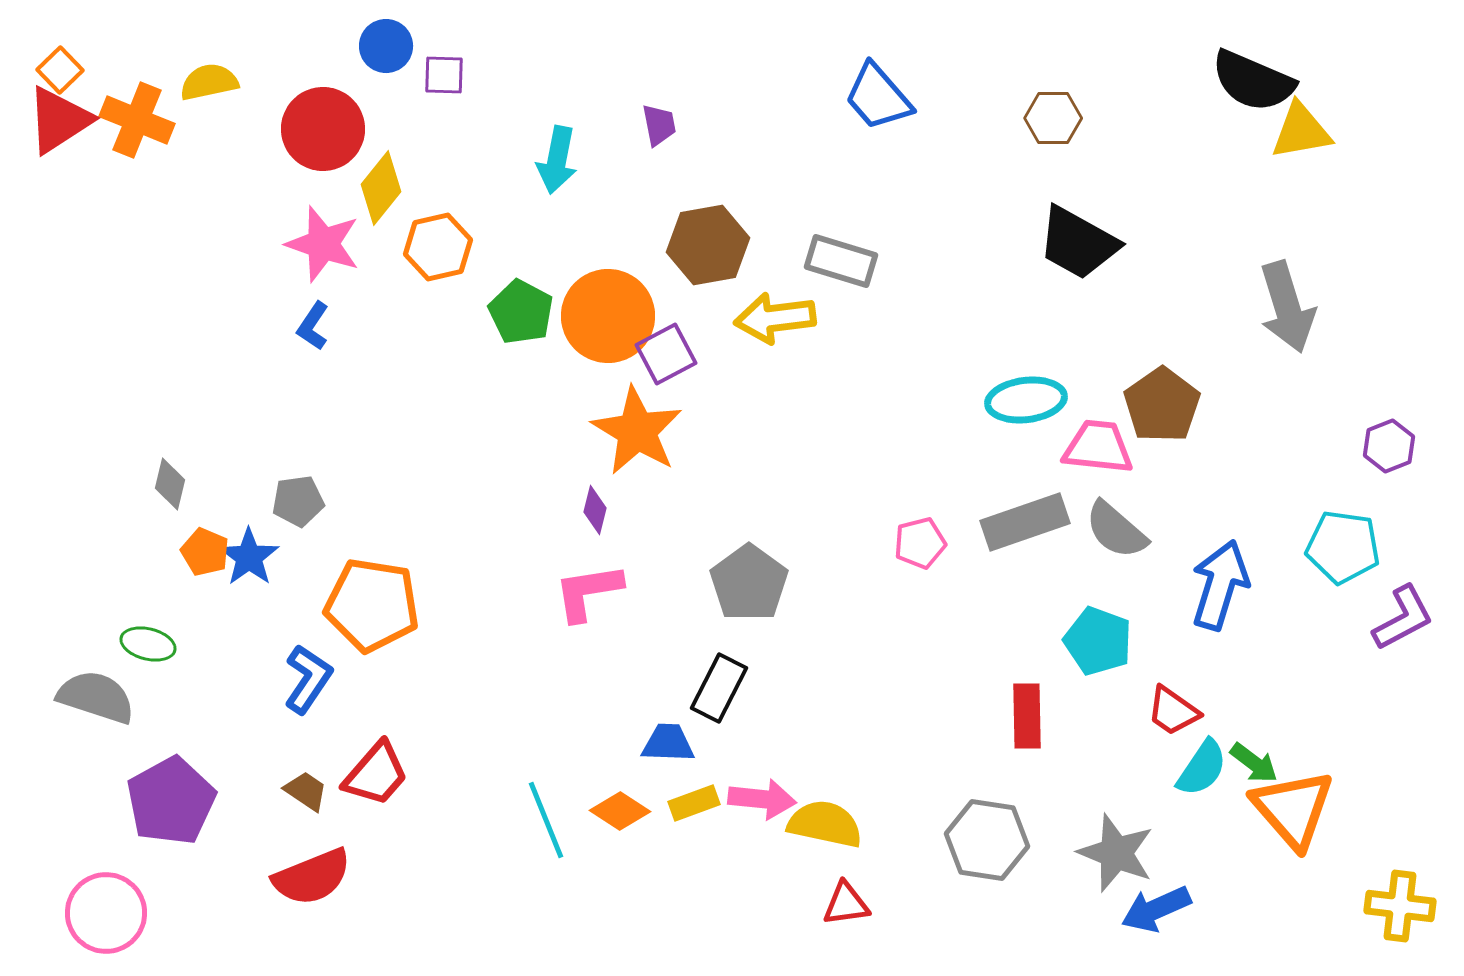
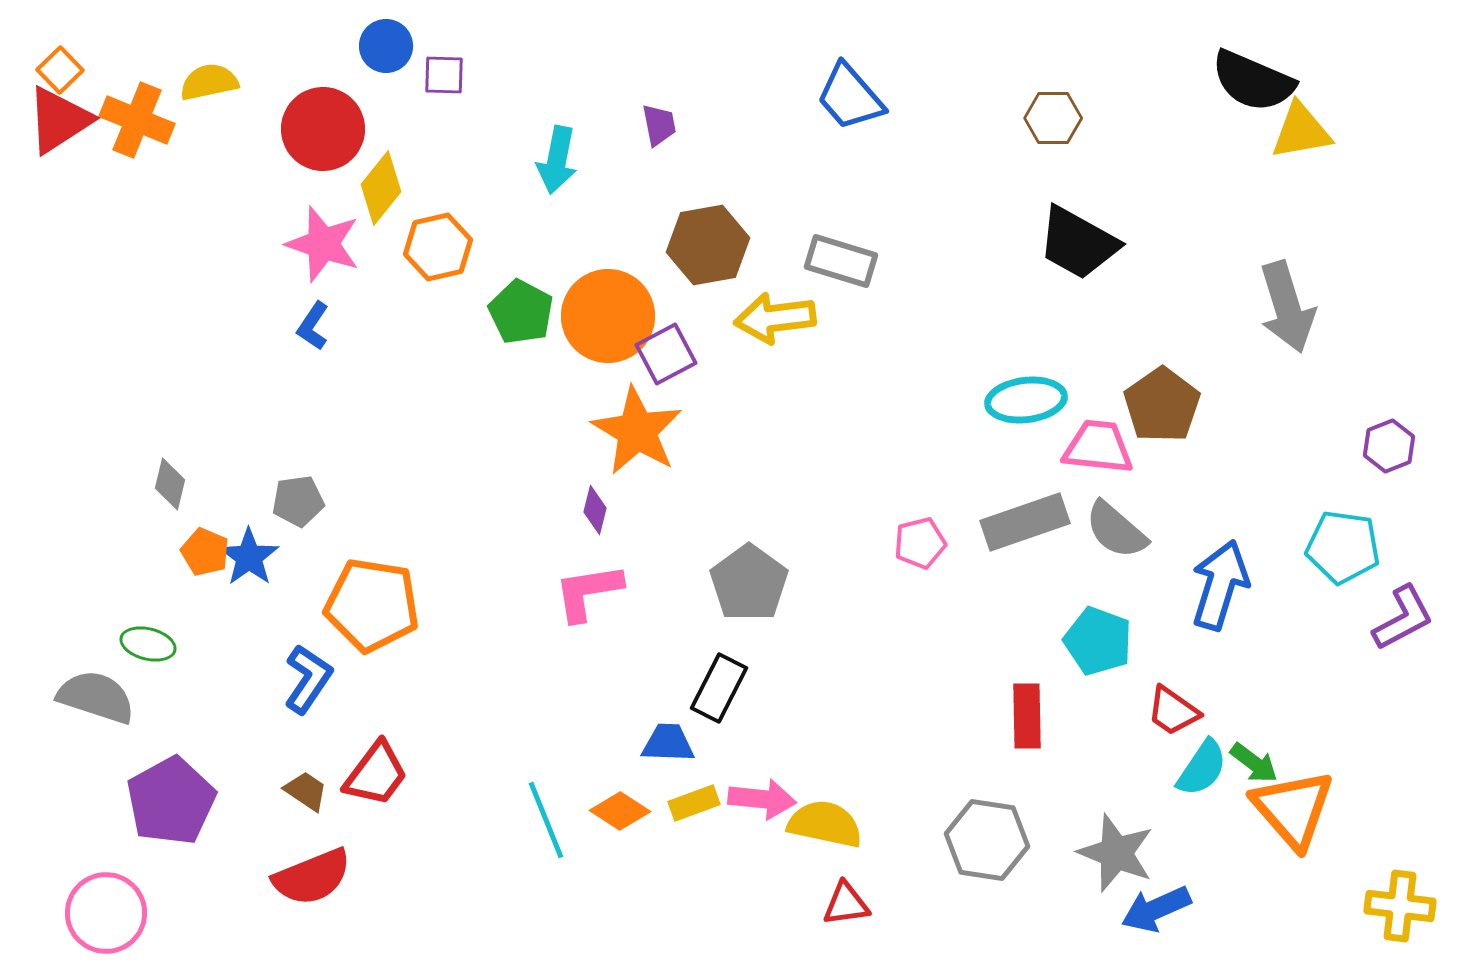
blue trapezoid at (878, 97): moved 28 px left
red trapezoid at (376, 774): rotated 4 degrees counterclockwise
